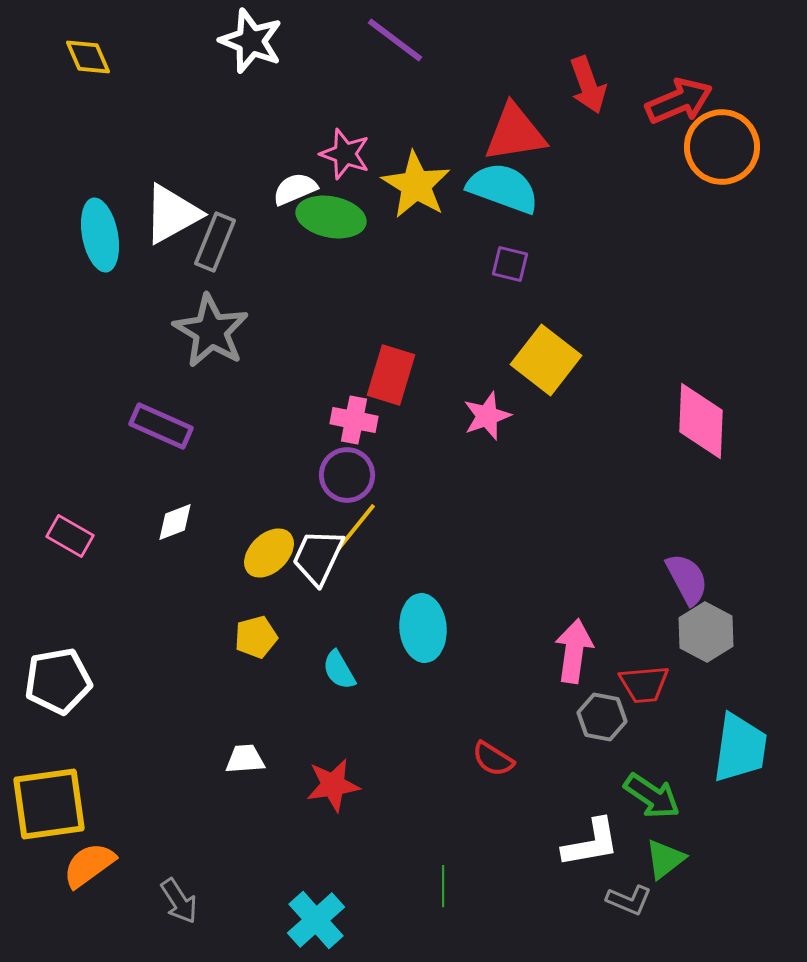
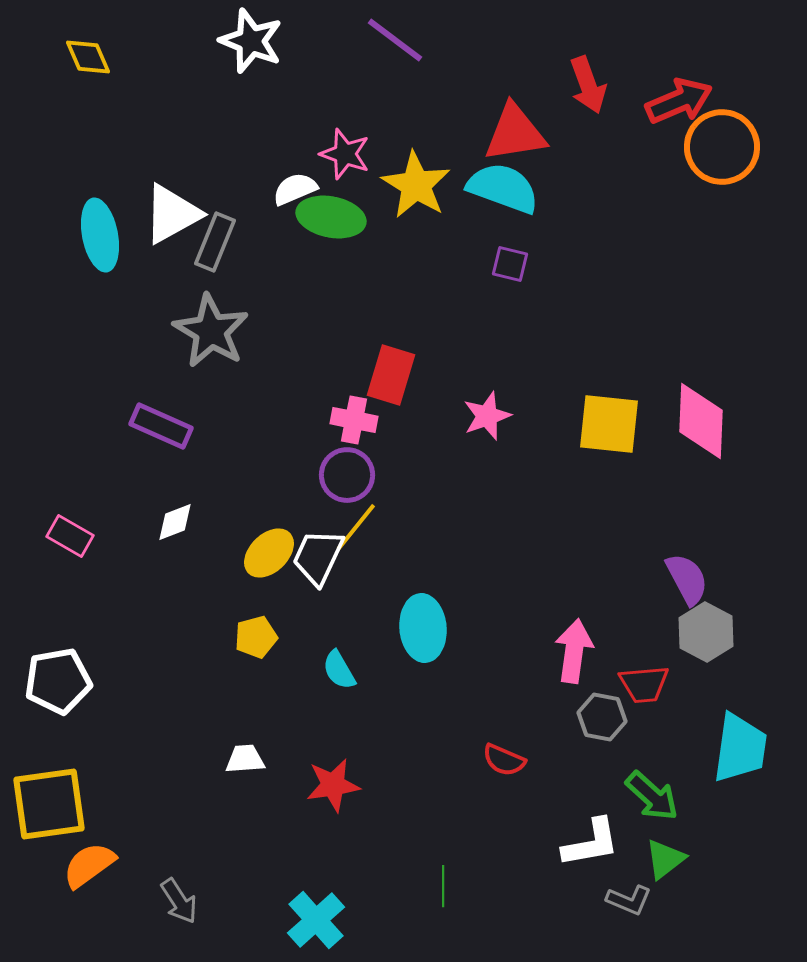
yellow square at (546, 360): moved 63 px right, 64 px down; rotated 32 degrees counterclockwise
red semicircle at (493, 759): moved 11 px right, 1 px down; rotated 9 degrees counterclockwise
green arrow at (652, 796): rotated 8 degrees clockwise
